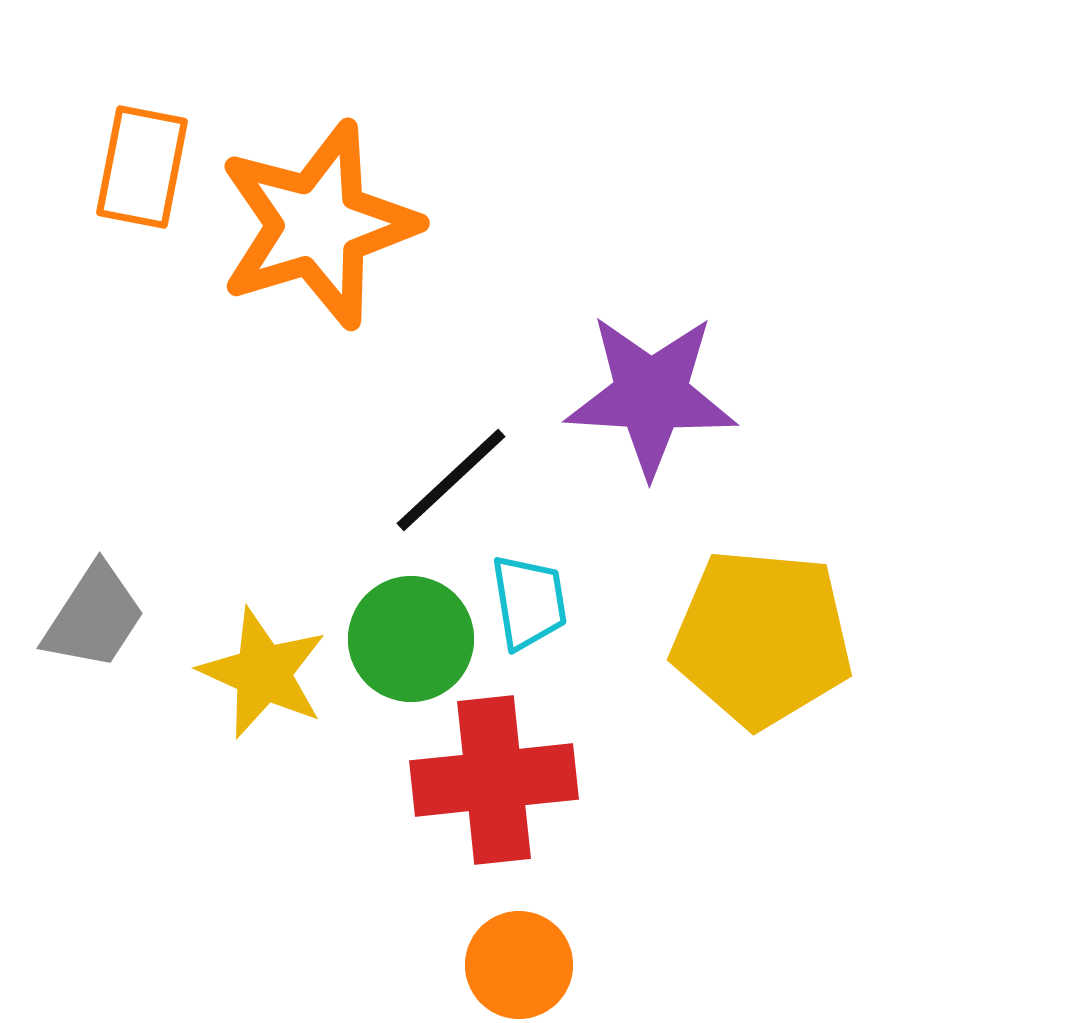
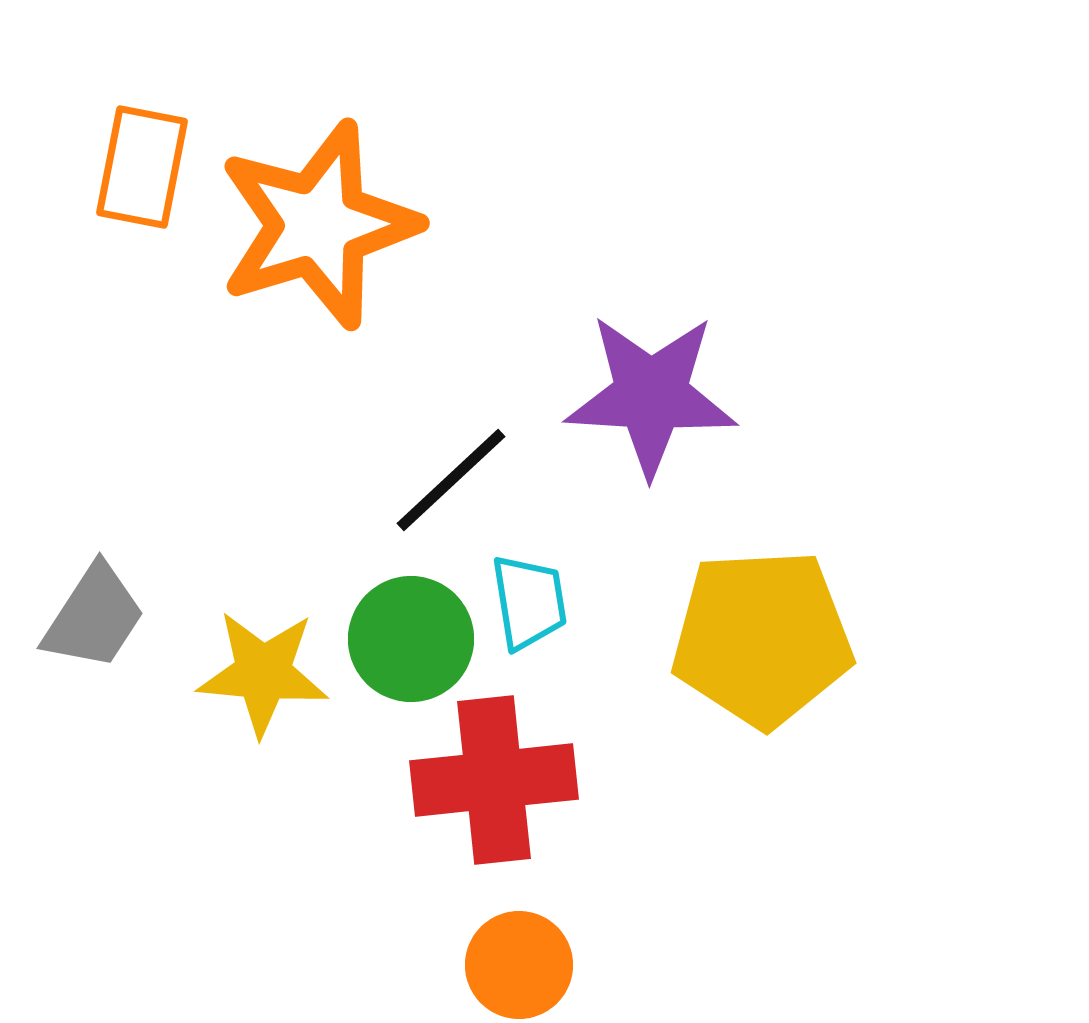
yellow pentagon: rotated 8 degrees counterclockwise
yellow star: rotated 19 degrees counterclockwise
